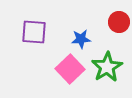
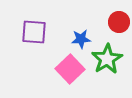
green star: moved 8 px up
